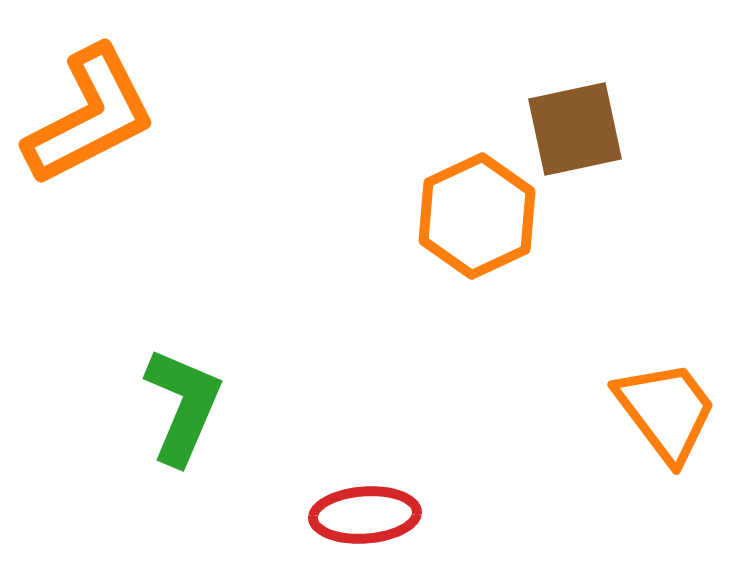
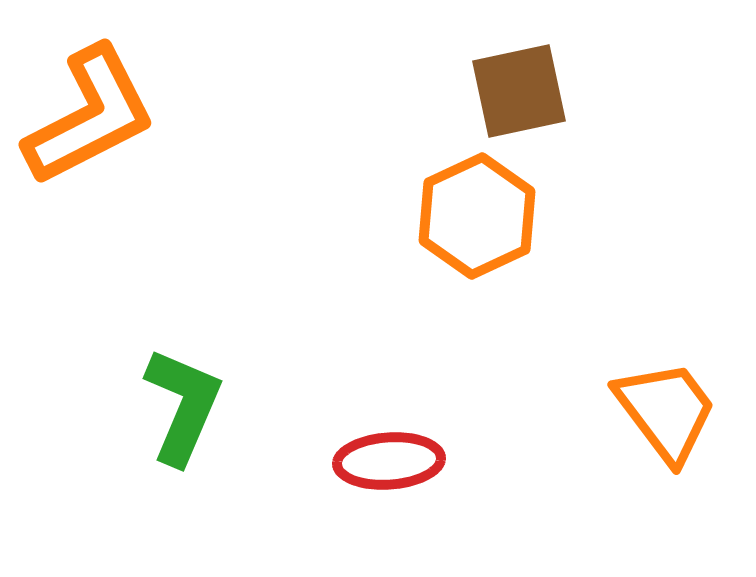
brown square: moved 56 px left, 38 px up
red ellipse: moved 24 px right, 54 px up
